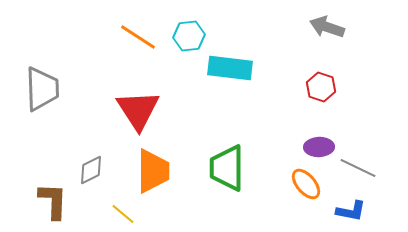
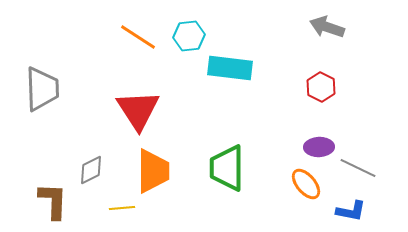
red hexagon: rotated 8 degrees clockwise
yellow line: moved 1 px left, 6 px up; rotated 45 degrees counterclockwise
